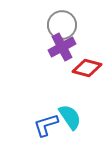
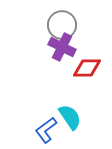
purple cross: rotated 36 degrees counterclockwise
red diamond: rotated 16 degrees counterclockwise
blue L-shape: moved 5 px down; rotated 20 degrees counterclockwise
